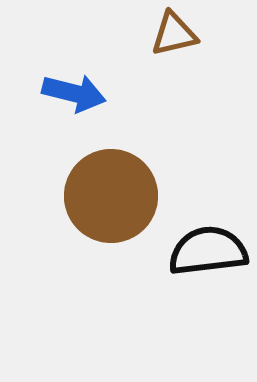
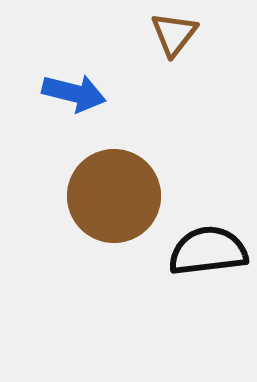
brown triangle: rotated 39 degrees counterclockwise
brown circle: moved 3 px right
